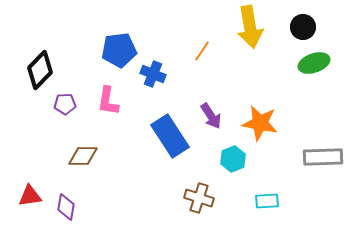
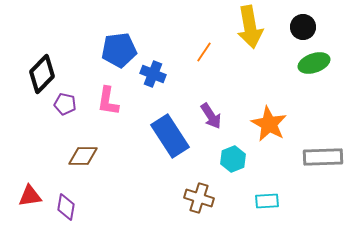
orange line: moved 2 px right, 1 px down
black diamond: moved 2 px right, 4 px down
purple pentagon: rotated 15 degrees clockwise
orange star: moved 9 px right, 1 px down; rotated 18 degrees clockwise
